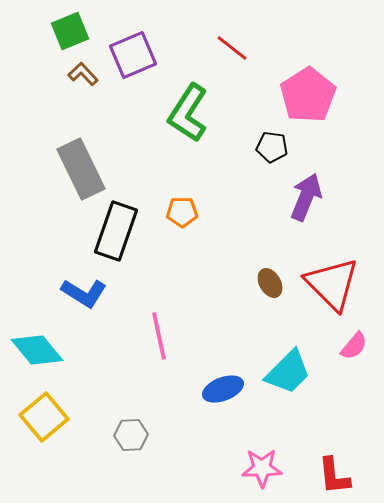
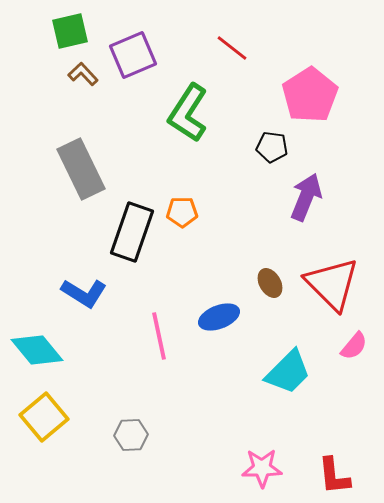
green square: rotated 9 degrees clockwise
pink pentagon: moved 2 px right
black rectangle: moved 16 px right, 1 px down
blue ellipse: moved 4 px left, 72 px up
